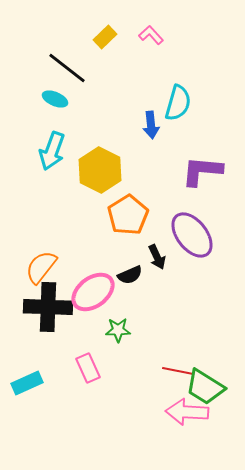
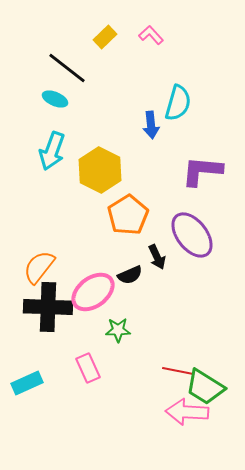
orange semicircle: moved 2 px left
